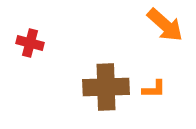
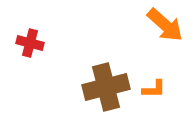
brown cross: rotated 12 degrees counterclockwise
